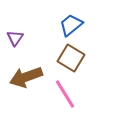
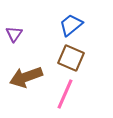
purple triangle: moved 1 px left, 4 px up
brown square: rotated 8 degrees counterclockwise
pink line: rotated 56 degrees clockwise
